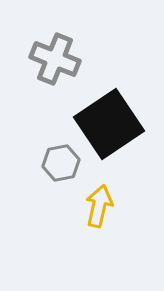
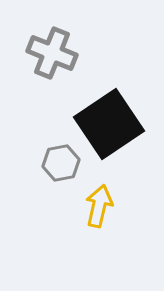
gray cross: moved 3 px left, 6 px up
